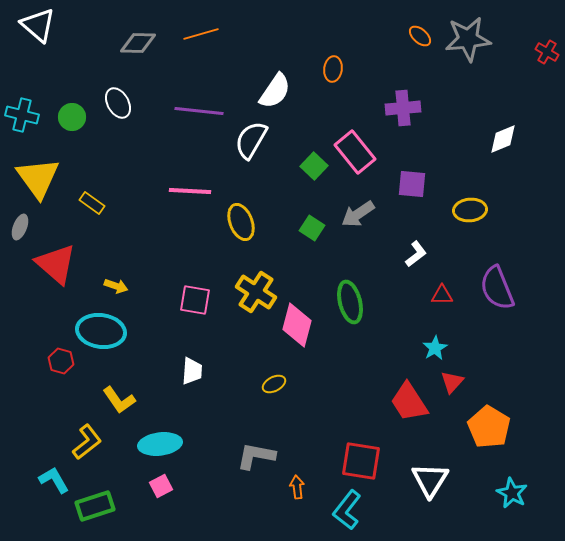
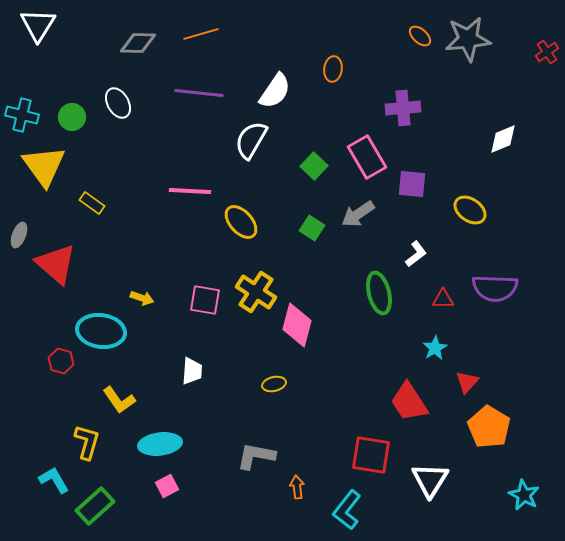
white triangle at (38, 25): rotated 21 degrees clockwise
red cross at (547, 52): rotated 25 degrees clockwise
purple line at (199, 111): moved 18 px up
pink rectangle at (355, 152): moved 12 px right, 5 px down; rotated 9 degrees clockwise
yellow triangle at (38, 178): moved 6 px right, 12 px up
yellow ellipse at (470, 210): rotated 40 degrees clockwise
yellow ellipse at (241, 222): rotated 21 degrees counterclockwise
gray ellipse at (20, 227): moved 1 px left, 8 px down
yellow arrow at (116, 286): moved 26 px right, 12 px down
purple semicircle at (497, 288): moved 2 px left; rotated 66 degrees counterclockwise
red triangle at (442, 295): moved 1 px right, 4 px down
pink square at (195, 300): moved 10 px right
green ellipse at (350, 302): moved 29 px right, 9 px up
red triangle at (452, 382): moved 15 px right
yellow ellipse at (274, 384): rotated 15 degrees clockwise
yellow L-shape at (87, 442): rotated 36 degrees counterclockwise
red square at (361, 461): moved 10 px right, 6 px up
pink square at (161, 486): moved 6 px right
cyan star at (512, 493): moved 12 px right, 2 px down
green rectangle at (95, 506): rotated 24 degrees counterclockwise
